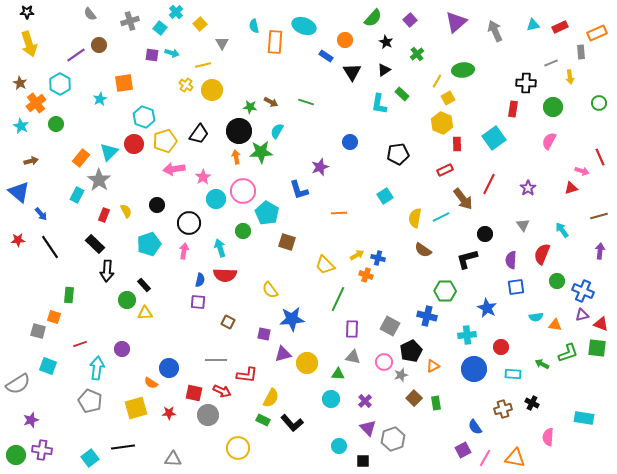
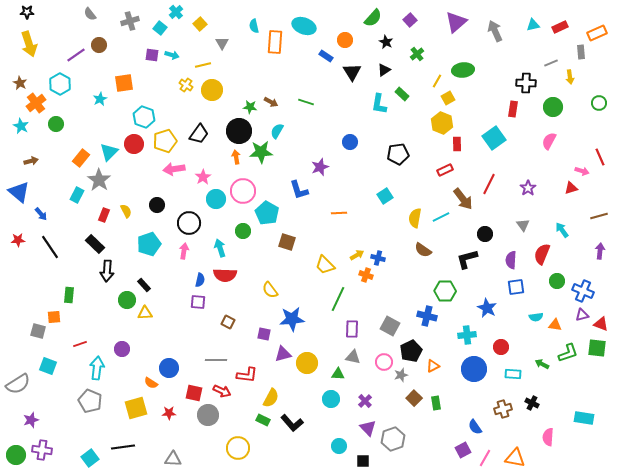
cyan arrow at (172, 53): moved 2 px down
orange square at (54, 317): rotated 24 degrees counterclockwise
